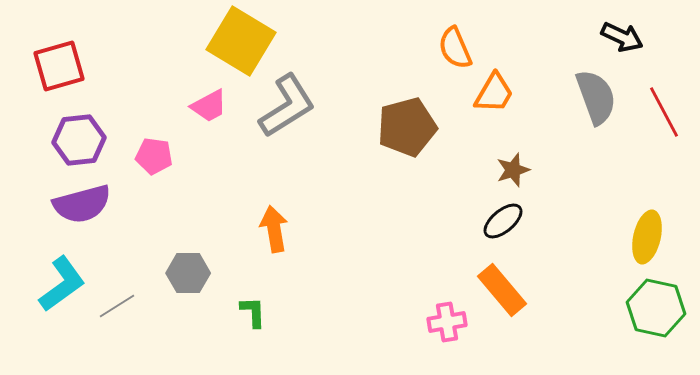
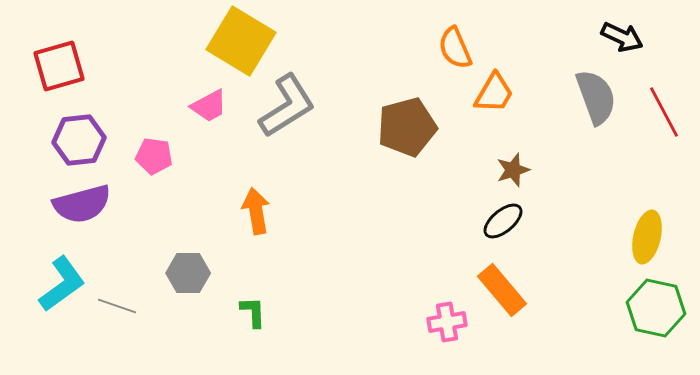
orange arrow: moved 18 px left, 18 px up
gray line: rotated 51 degrees clockwise
